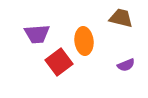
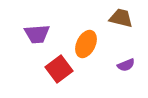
orange ellipse: moved 2 px right, 3 px down; rotated 32 degrees clockwise
red square: moved 7 px down
